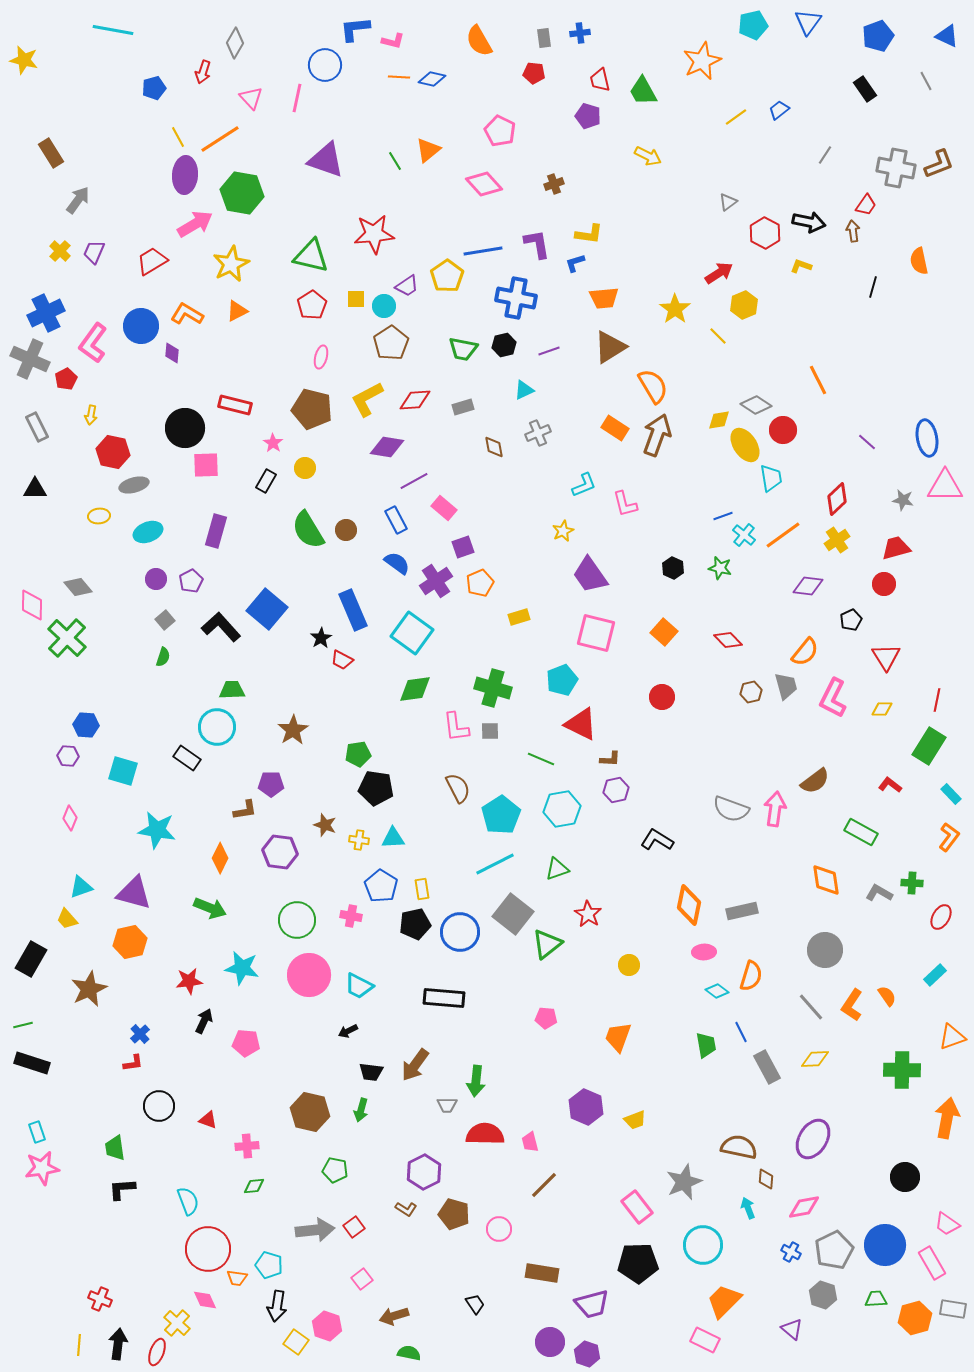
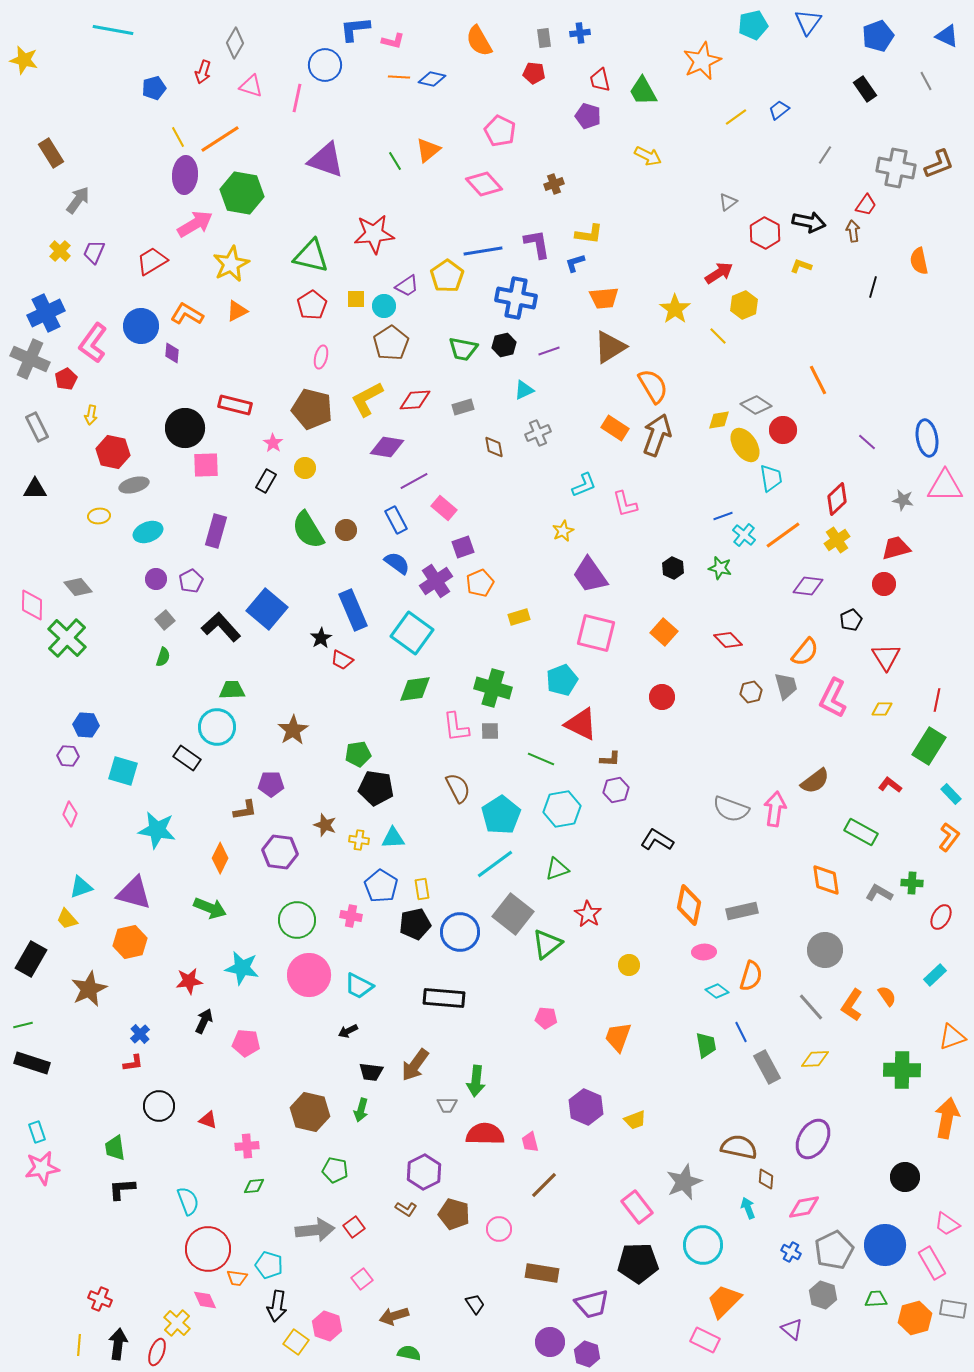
pink triangle at (251, 98): moved 12 px up; rotated 30 degrees counterclockwise
pink diamond at (70, 818): moved 4 px up
cyan line at (495, 864): rotated 9 degrees counterclockwise
